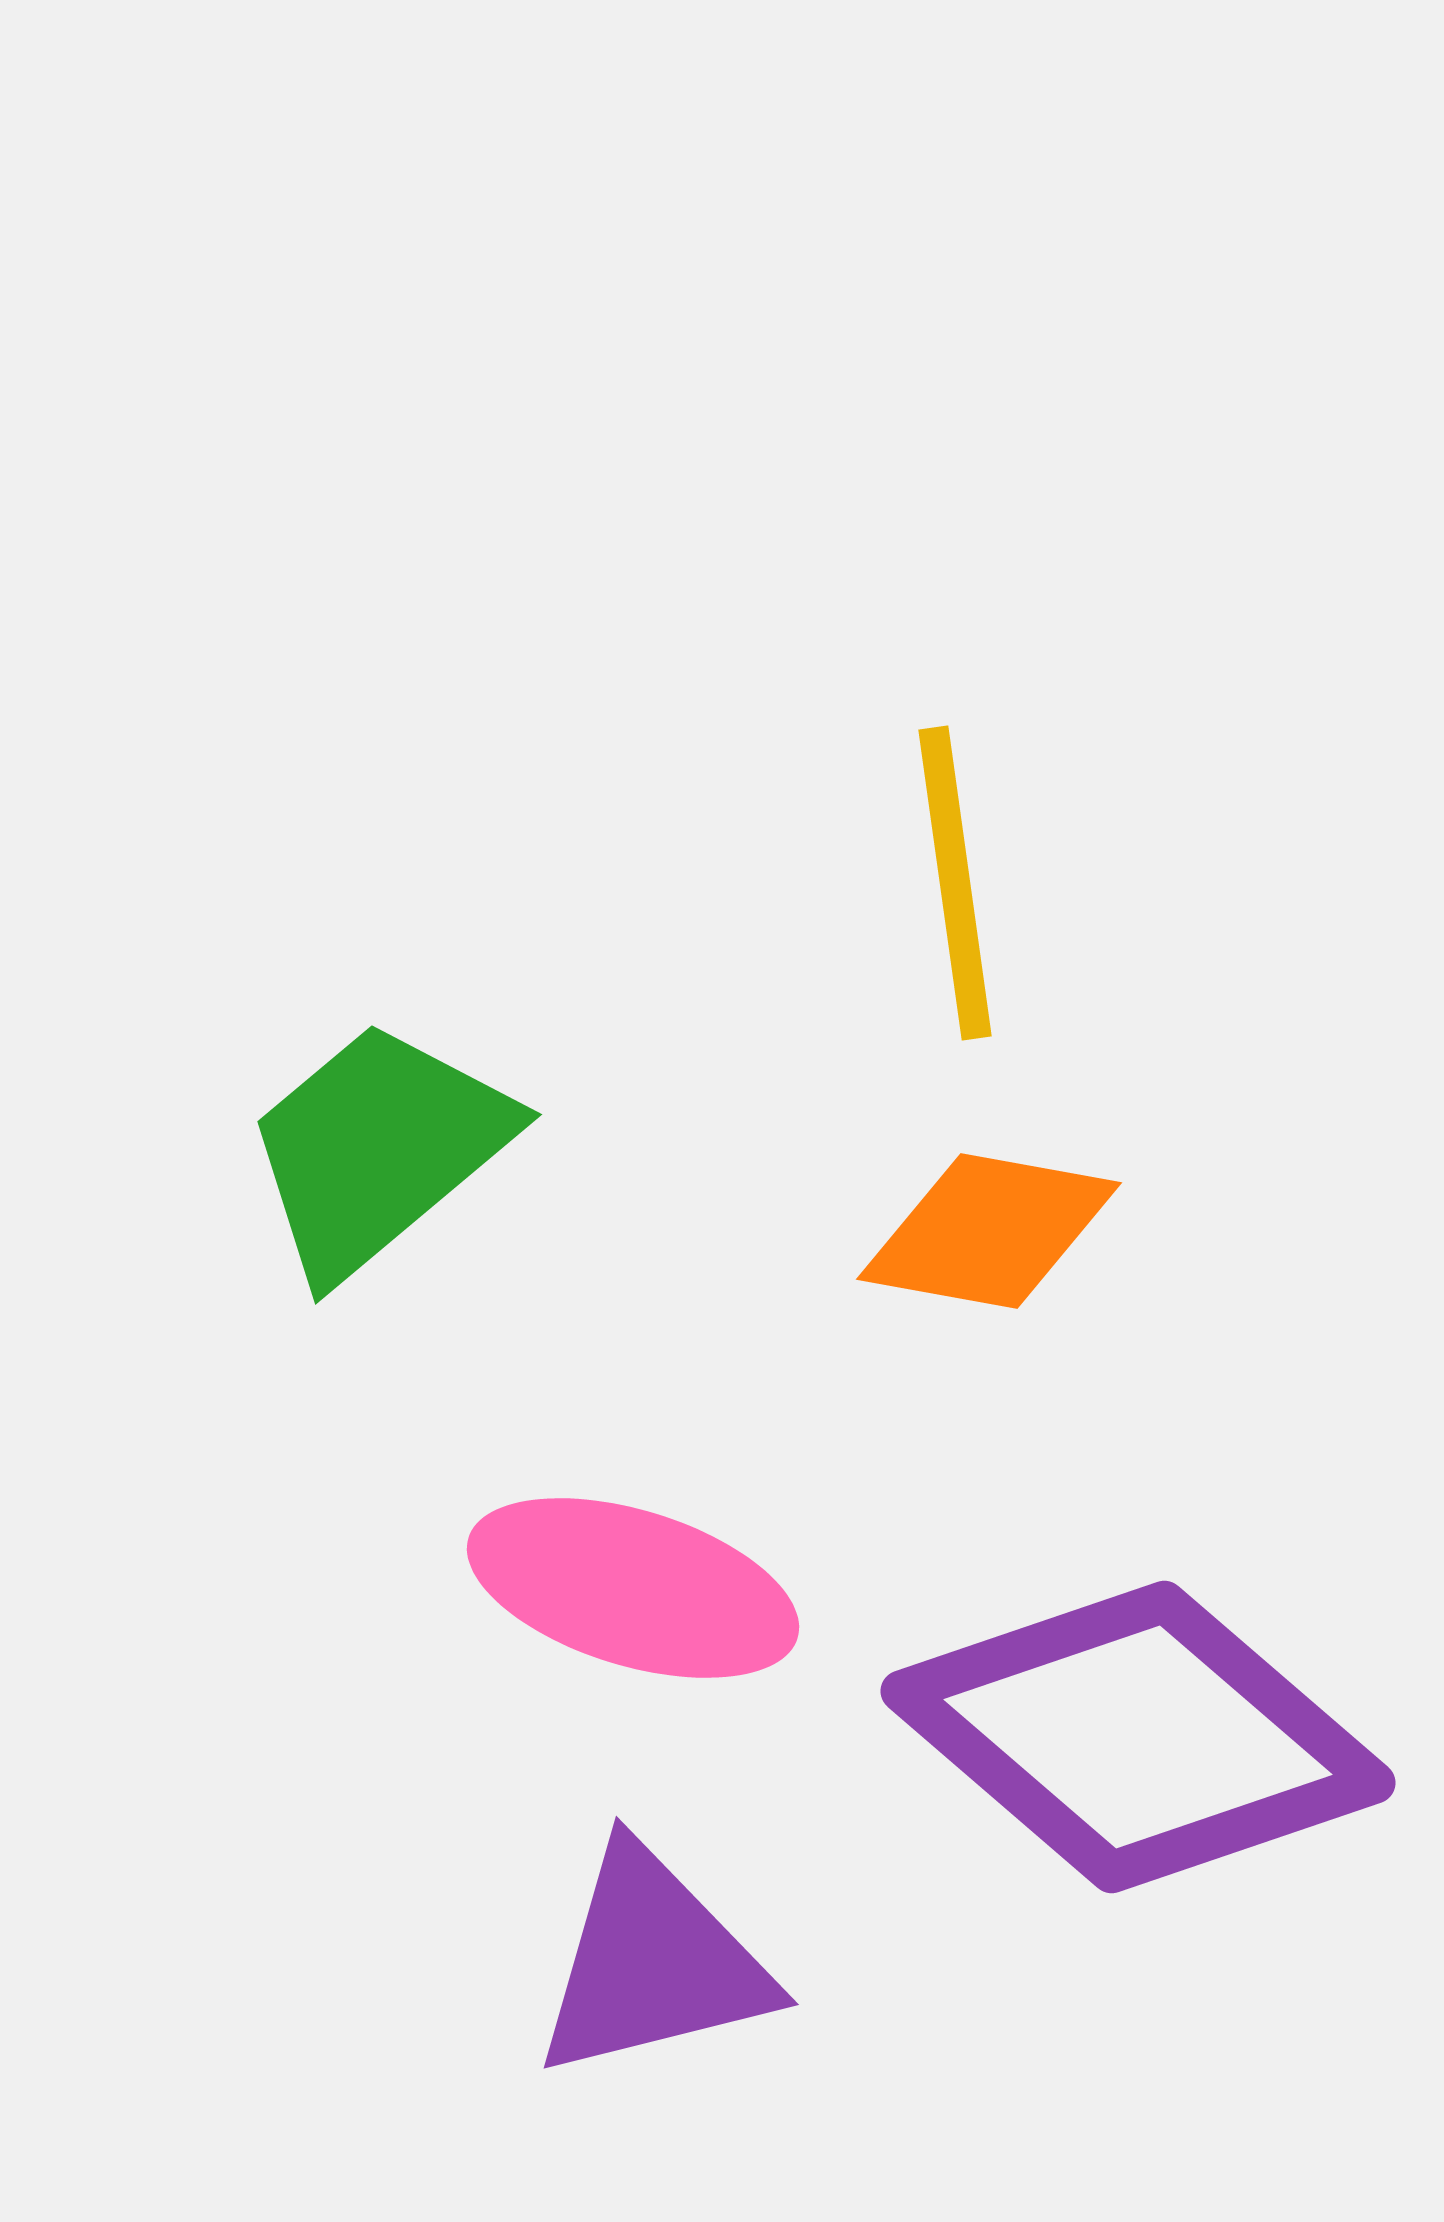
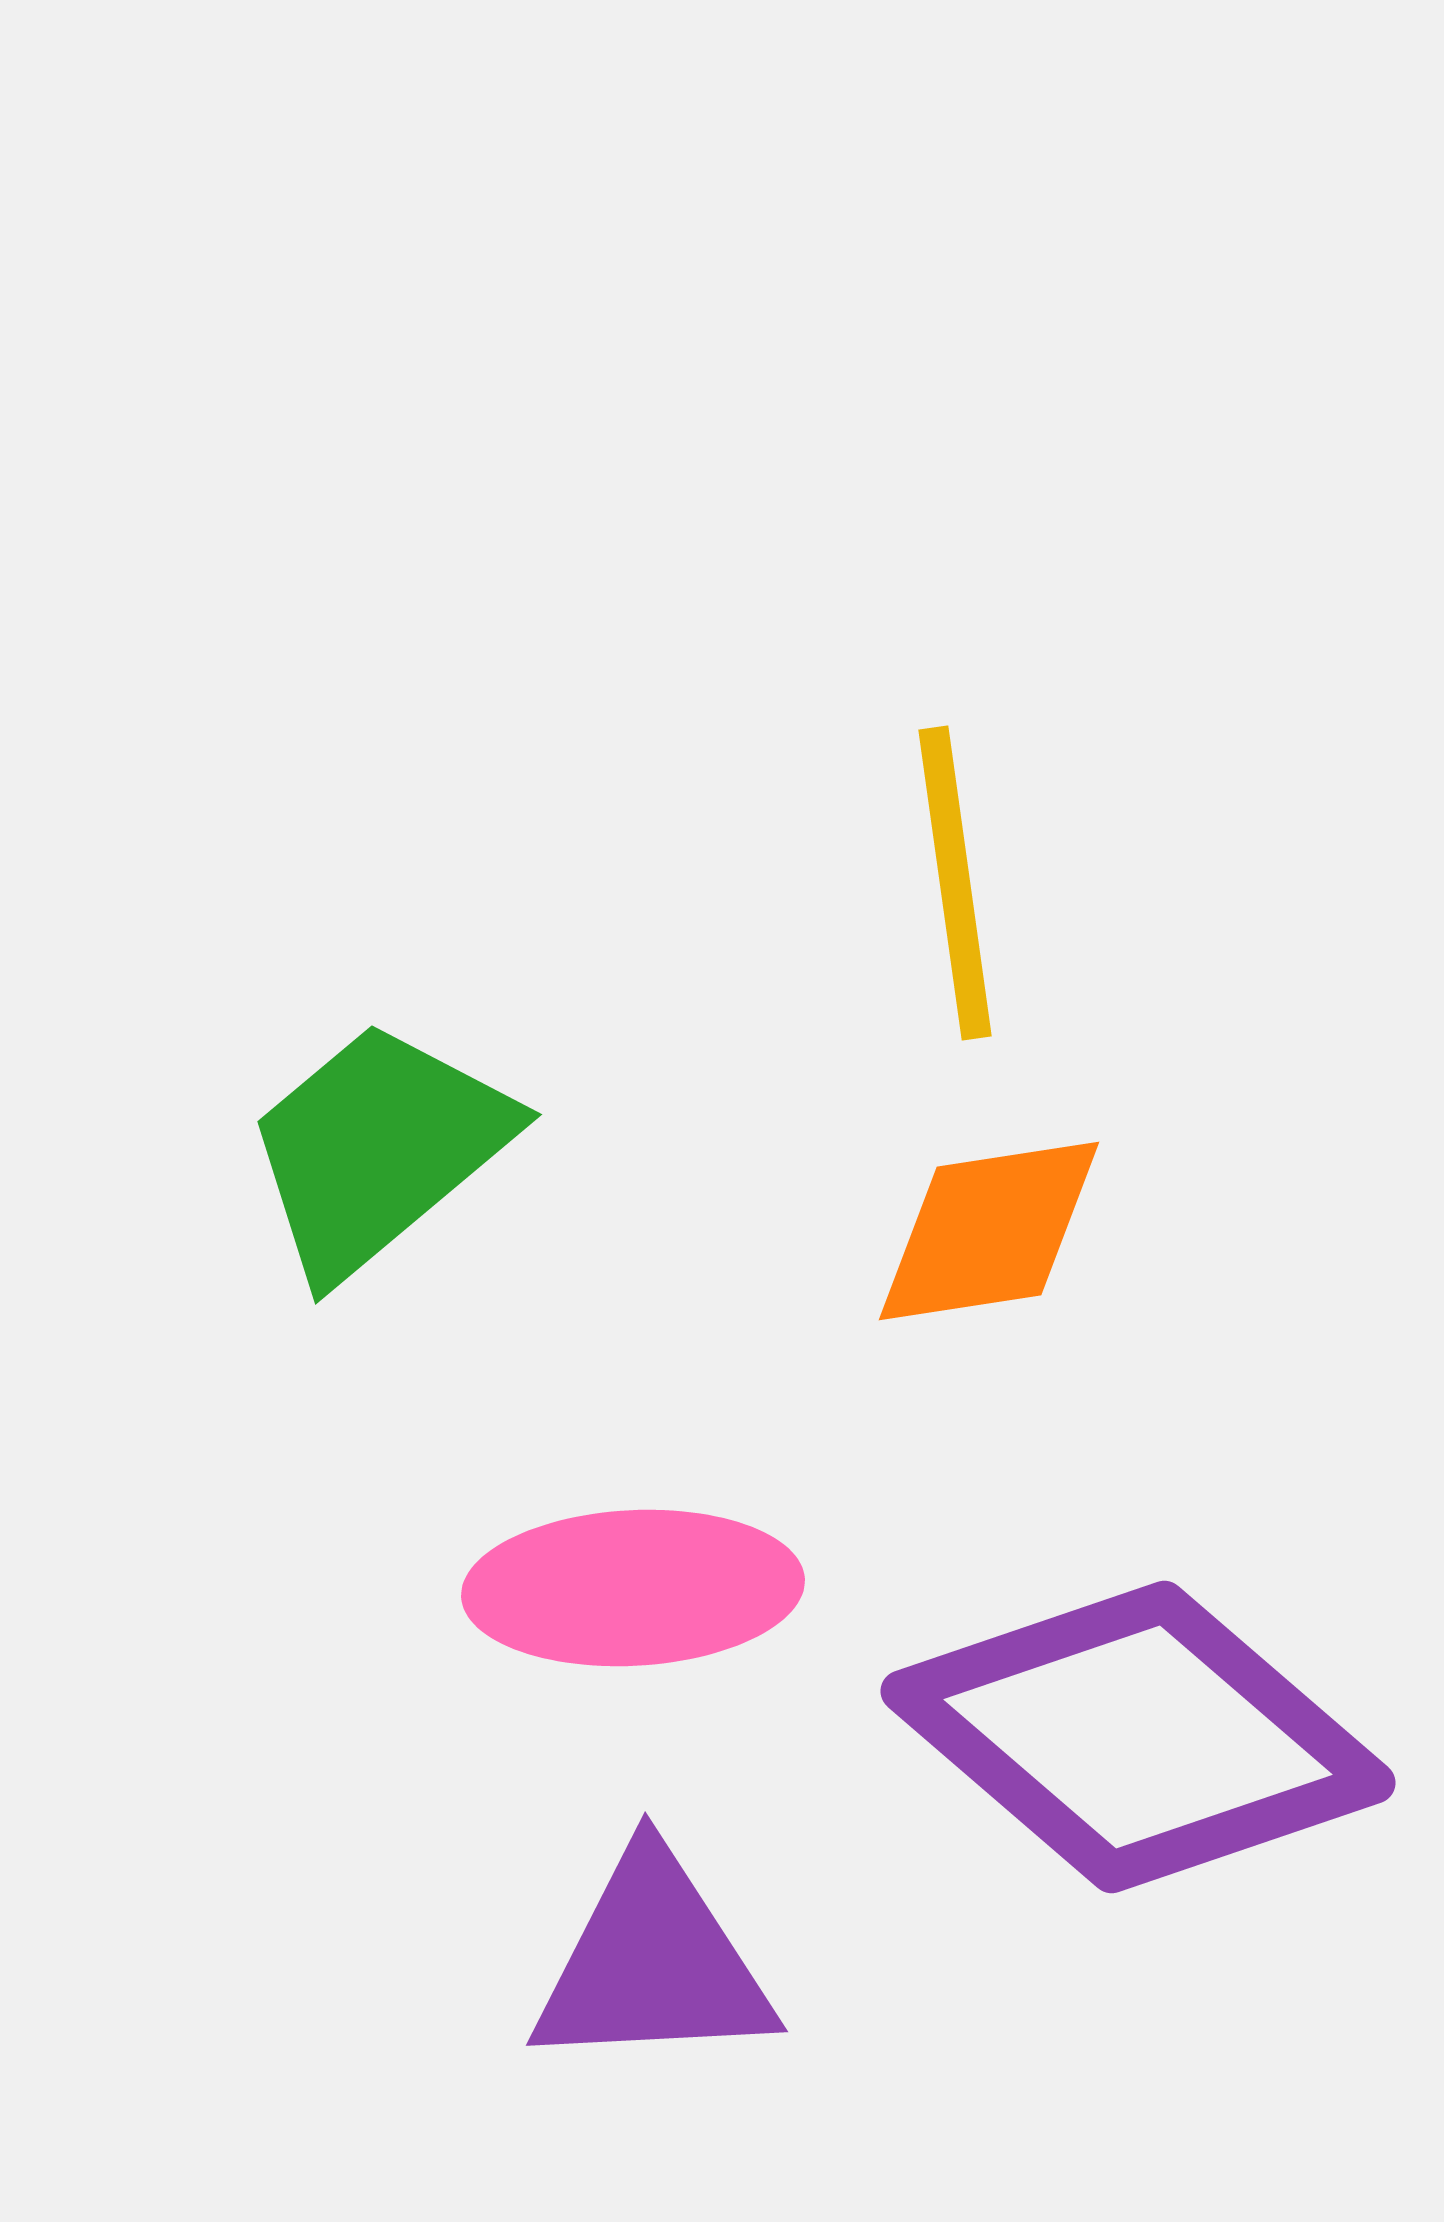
orange diamond: rotated 19 degrees counterclockwise
pink ellipse: rotated 20 degrees counterclockwise
purple triangle: rotated 11 degrees clockwise
